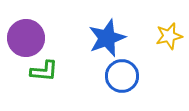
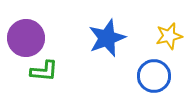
blue circle: moved 32 px right
